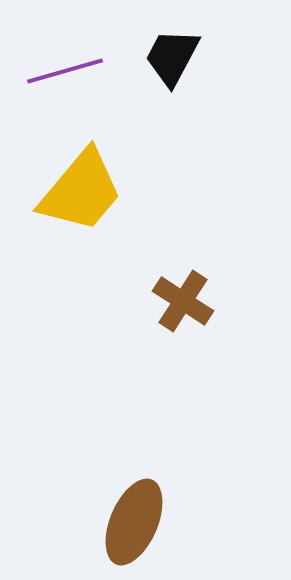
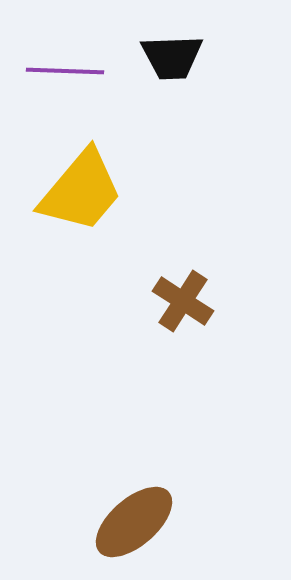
black trapezoid: rotated 120 degrees counterclockwise
purple line: rotated 18 degrees clockwise
brown ellipse: rotated 26 degrees clockwise
